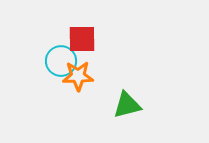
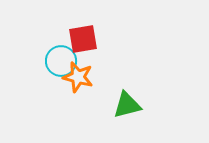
red square: moved 1 px right; rotated 8 degrees counterclockwise
orange star: moved 1 px down; rotated 16 degrees clockwise
